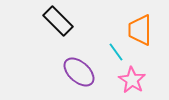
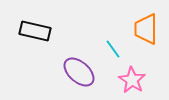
black rectangle: moved 23 px left, 10 px down; rotated 32 degrees counterclockwise
orange trapezoid: moved 6 px right, 1 px up
cyan line: moved 3 px left, 3 px up
